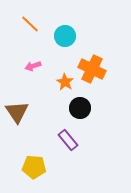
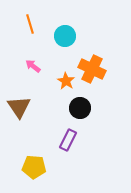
orange line: rotated 30 degrees clockwise
pink arrow: rotated 56 degrees clockwise
orange star: moved 1 px right, 1 px up
brown triangle: moved 2 px right, 5 px up
purple rectangle: rotated 65 degrees clockwise
